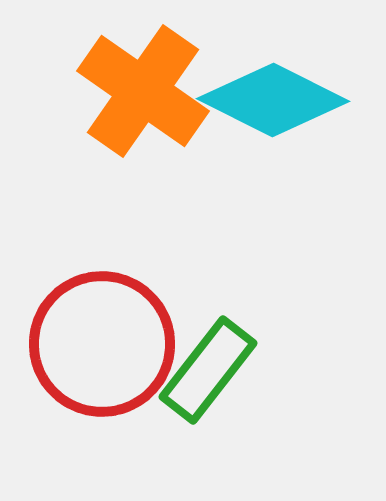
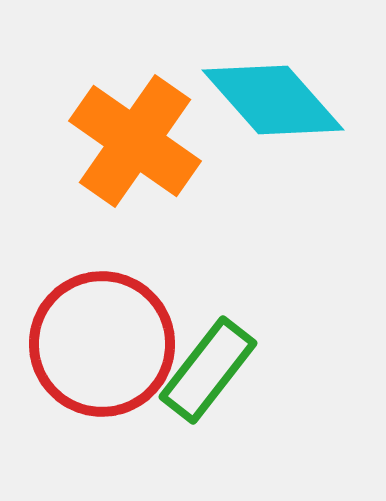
orange cross: moved 8 px left, 50 px down
cyan diamond: rotated 22 degrees clockwise
